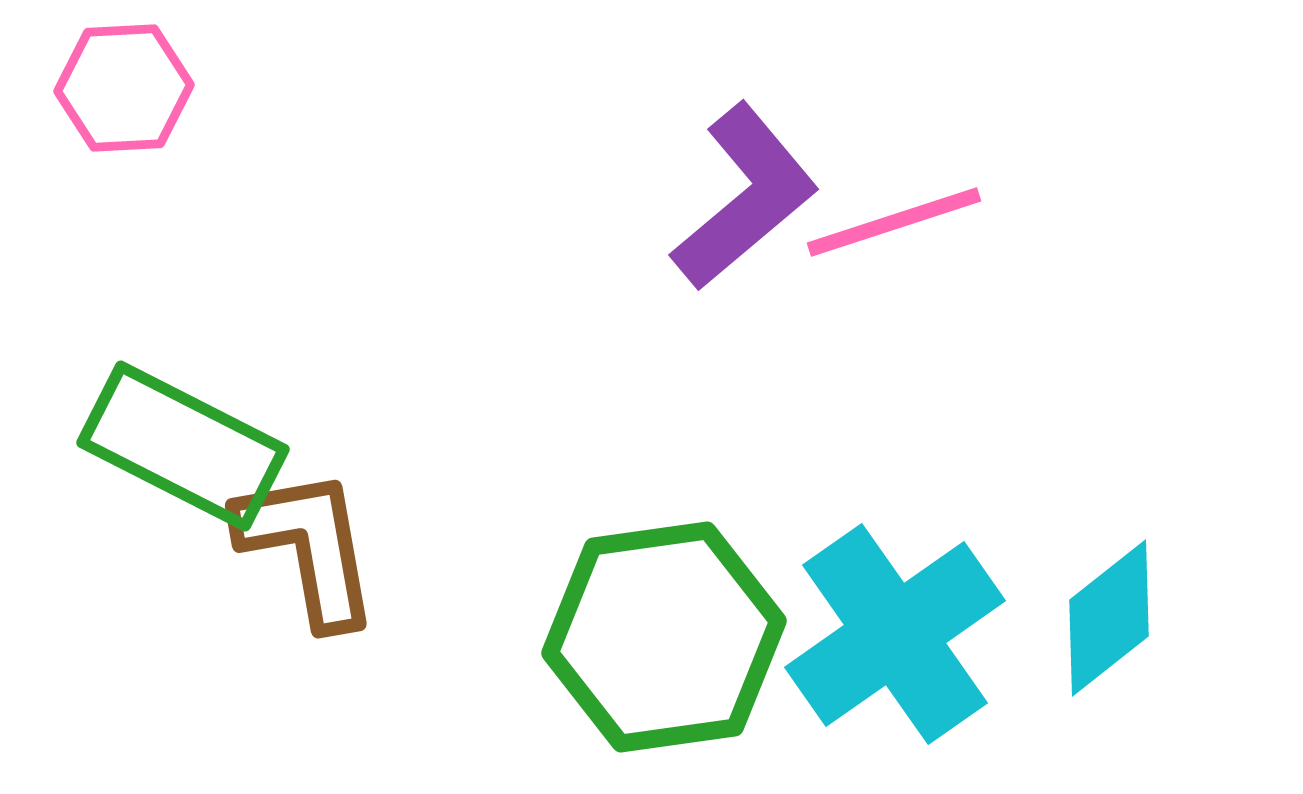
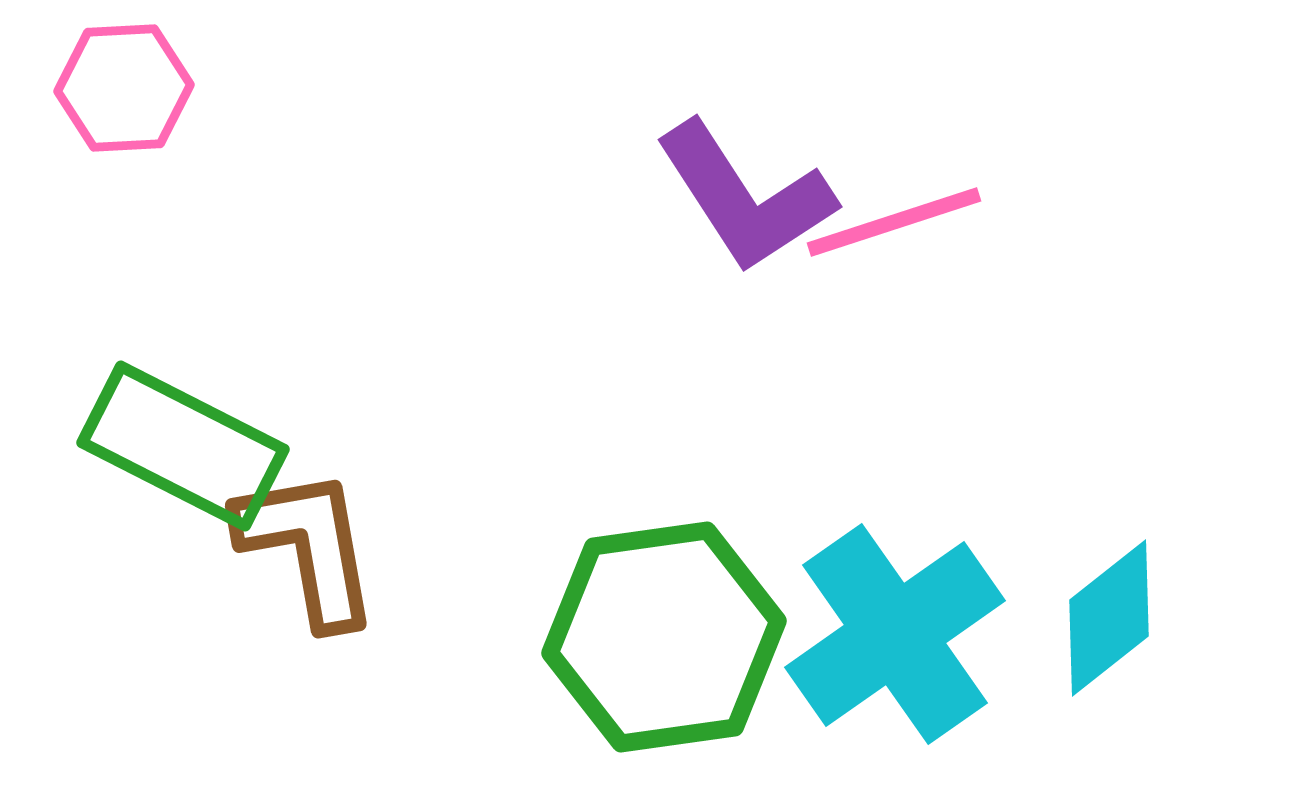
purple L-shape: rotated 97 degrees clockwise
